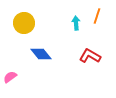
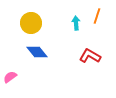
yellow circle: moved 7 px right
blue diamond: moved 4 px left, 2 px up
